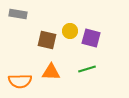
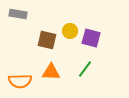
green line: moved 2 px left; rotated 36 degrees counterclockwise
